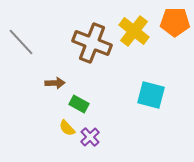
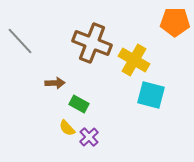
yellow cross: moved 29 px down; rotated 8 degrees counterclockwise
gray line: moved 1 px left, 1 px up
purple cross: moved 1 px left
